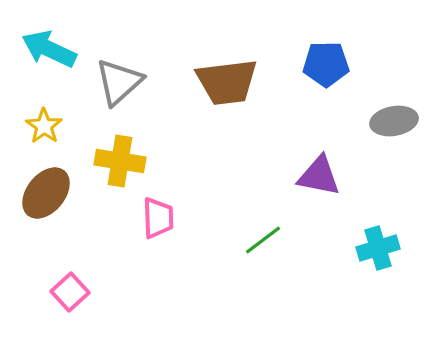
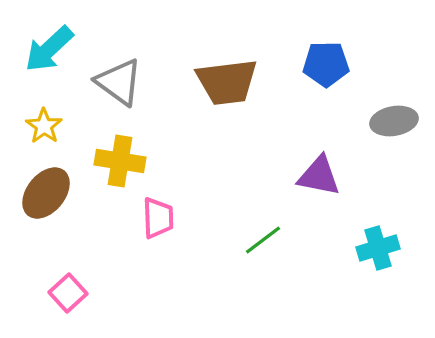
cyan arrow: rotated 68 degrees counterclockwise
gray triangle: rotated 42 degrees counterclockwise
pink square: moved 2 px left, 1 px down
